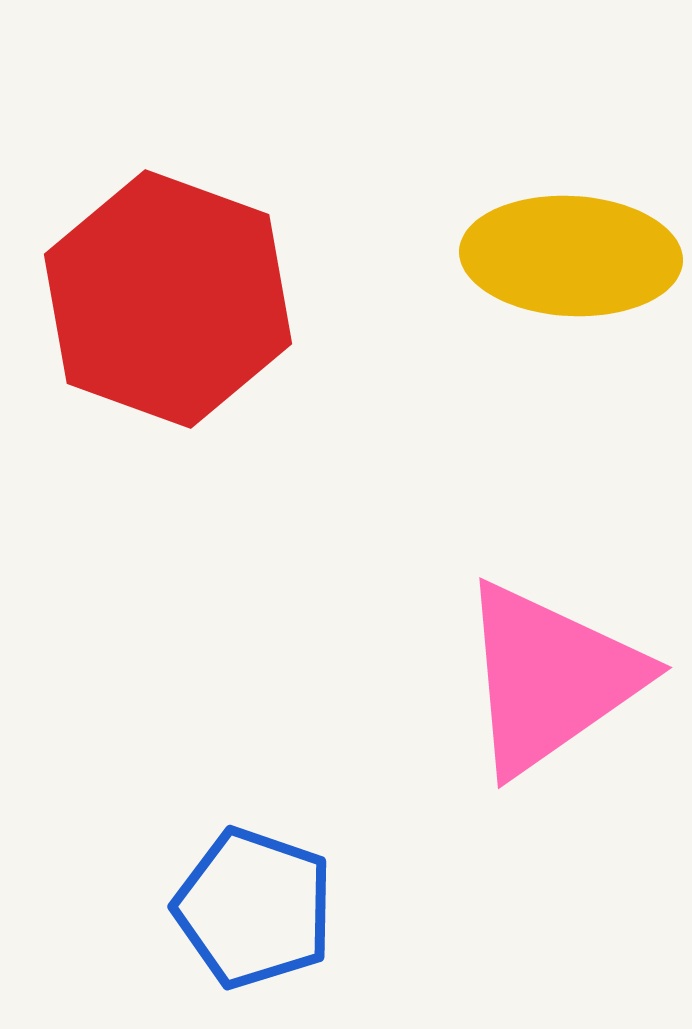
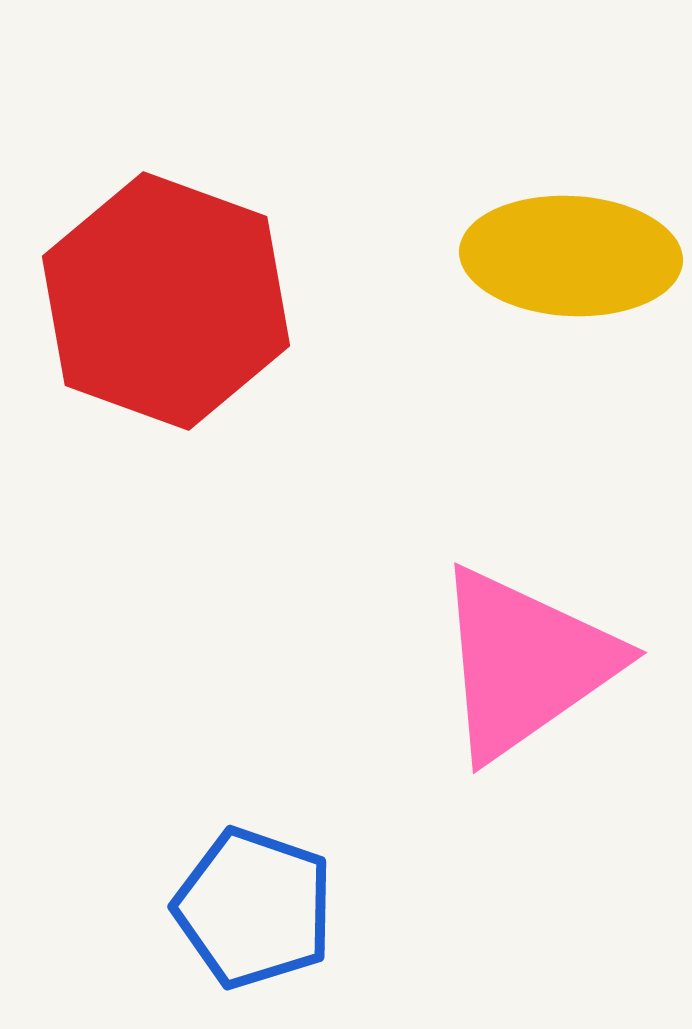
red hexagon: moved 2 px left, 2 px down
pink triangle: moved 25 px left, 15 px up
